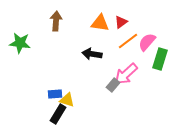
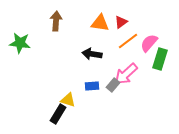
pink semicircle: moved 2 px right, 1 px down
blue rectangle: moved 37 px right, 8 px up
yellow triangle: moved 1 px right
